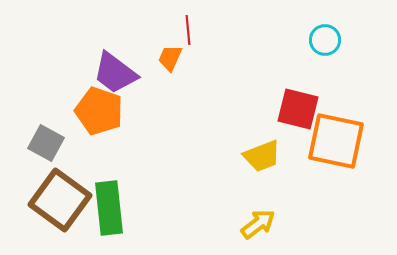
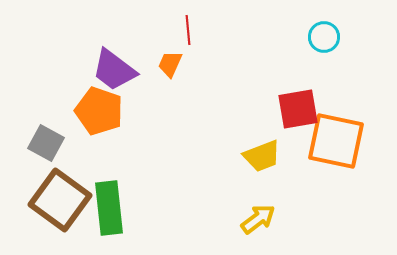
cyan circle: moved 1 px left, 3 px up
orange trapezoid: moved 6 px down
purple trapezoid: moved 1 px left, 3 px up
red square: rotated 24 degrees counterclockwise
yellow arrow: moved 5 px up
